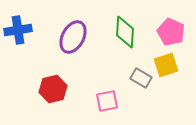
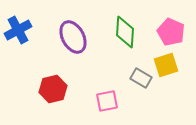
blue cross: rotated 20 degrees counterclockwise
purple ellipse: rotated 56 degrees counterclockwise
